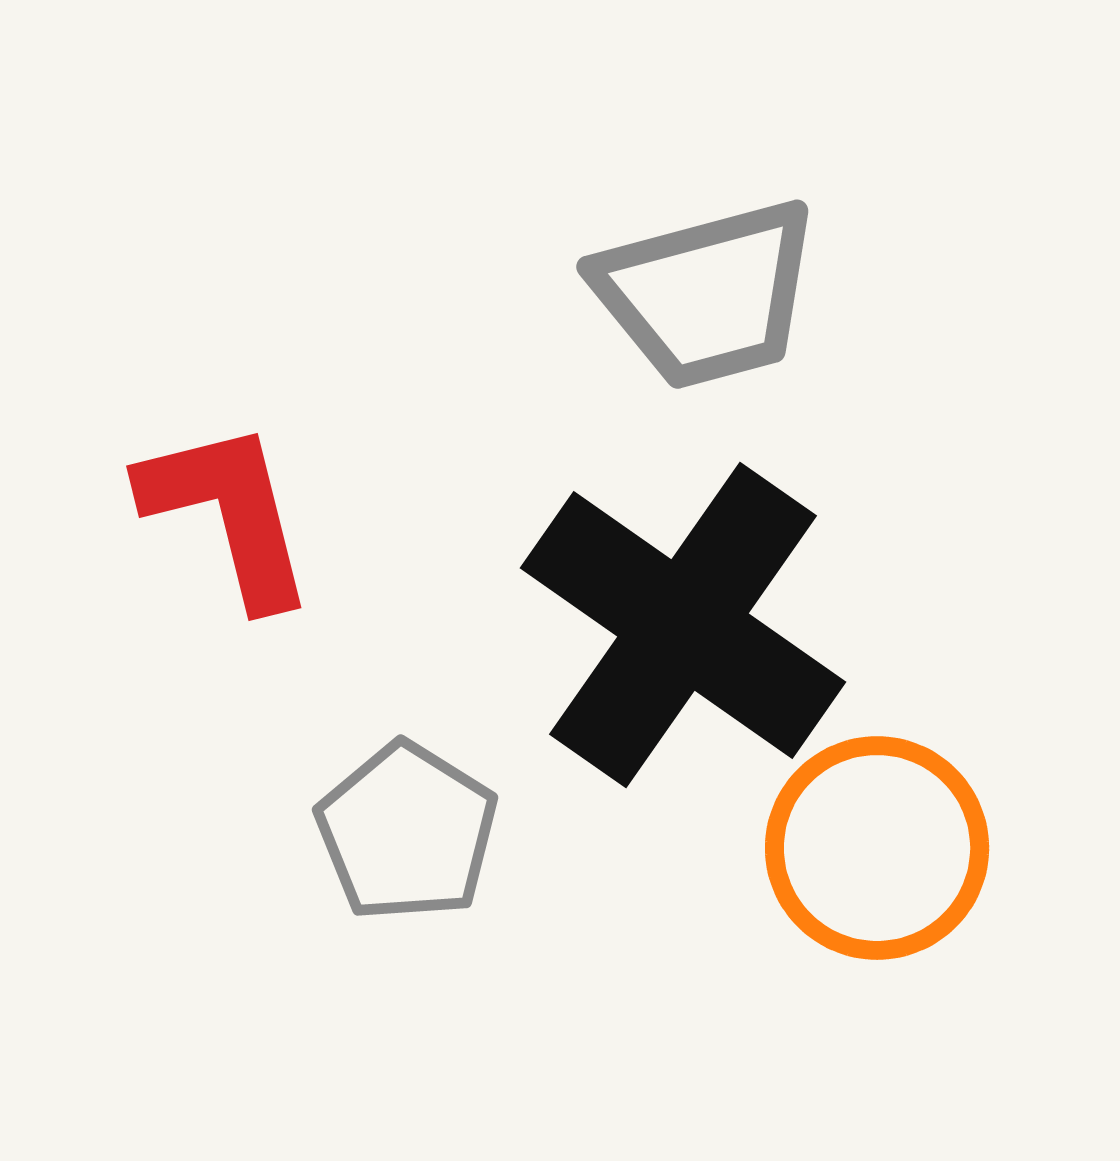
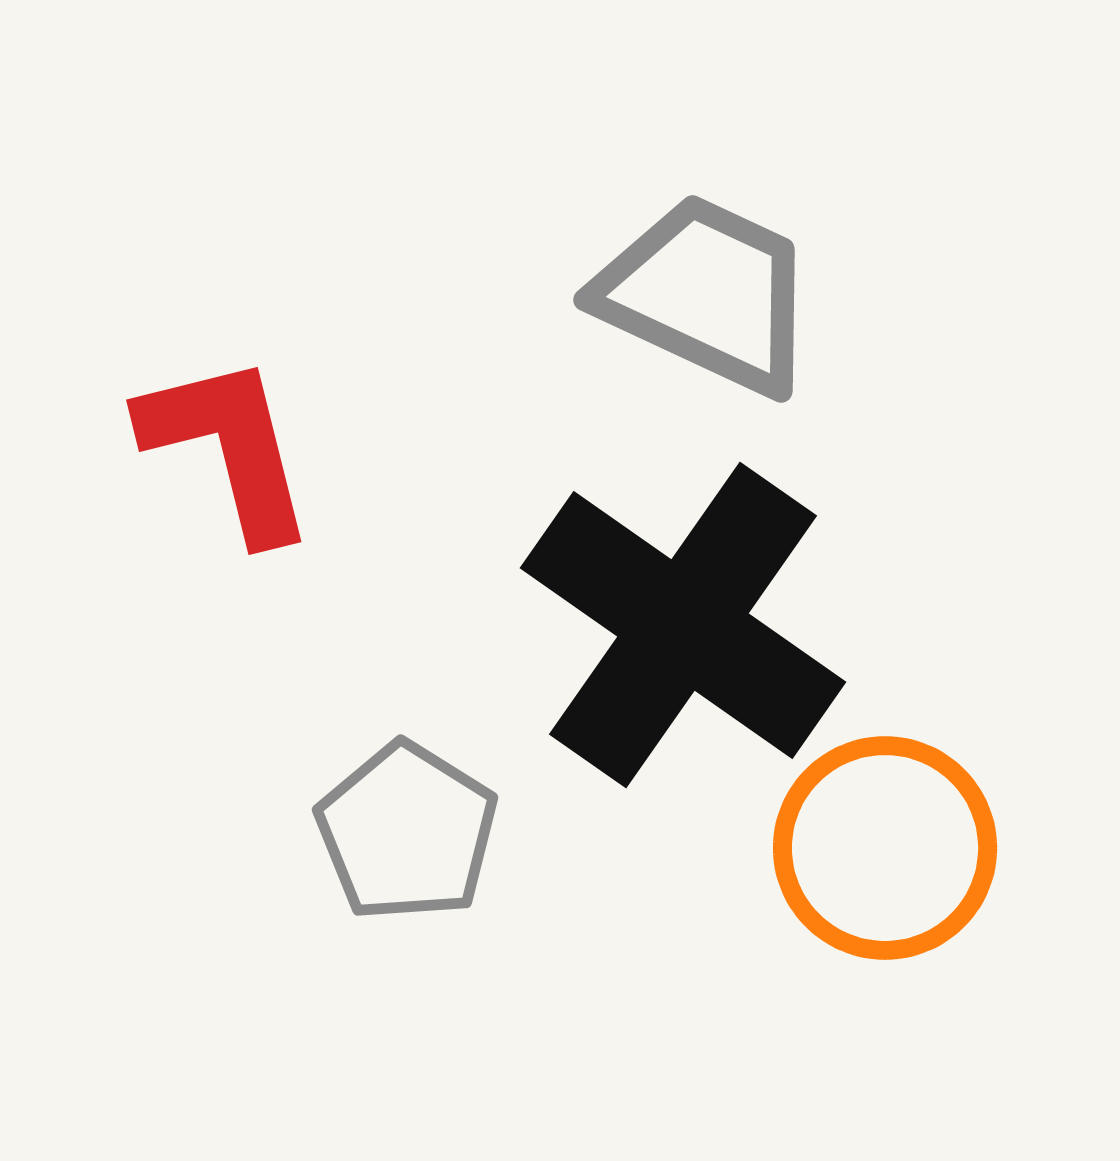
gray trapezoid: rotated 140 degrees counterclockwise
red L-shape: moved 66 px up
orange circle: moved 8 px right
